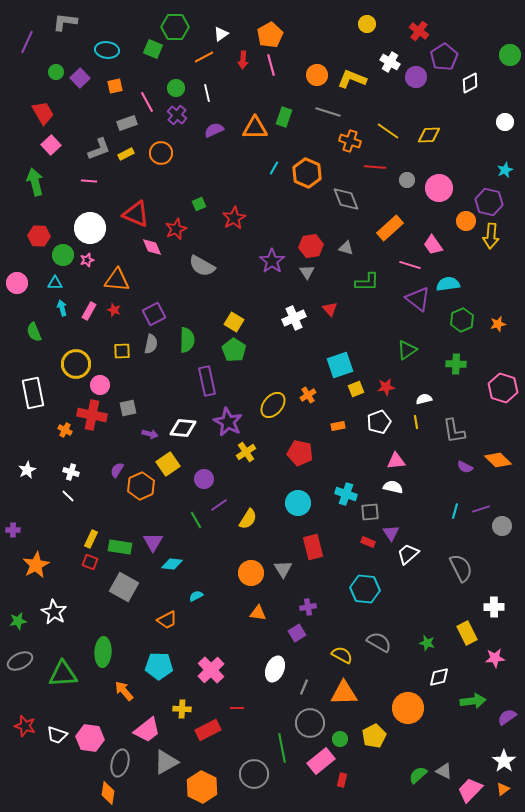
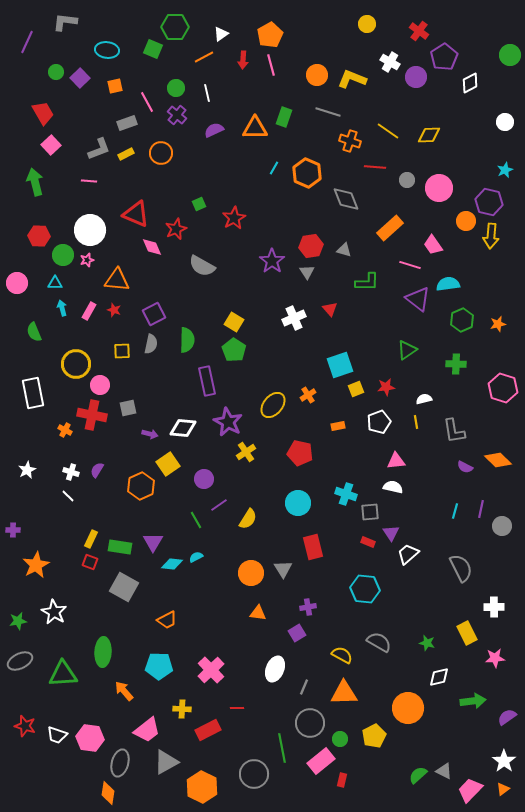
white circle at (90, 228): moved 2 px down
gray triangle at (346, 248): moved 2 px left, 2 px down
purple semicircle at (117, 470): moved 20 px left
purple line at (481, 509): rotated 60 degrees counterclockwise
cyan semicircle at (196, 596): moved 39 px up
